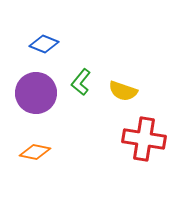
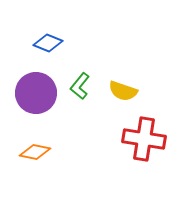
blue diamond: moved 4 px right, 1 px up
green L-shape: moved 1 px left, 4 px down
